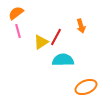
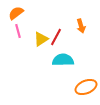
yellow triangle: moved 3 px up
